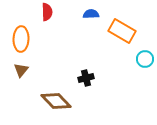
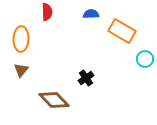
black cross: rotated 21 degrees counterclockwise
brown diamond: moved 2 px left, 1 px up
